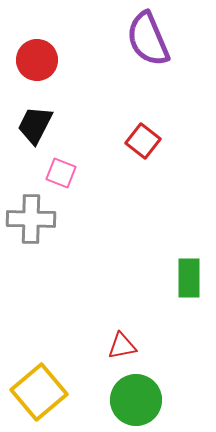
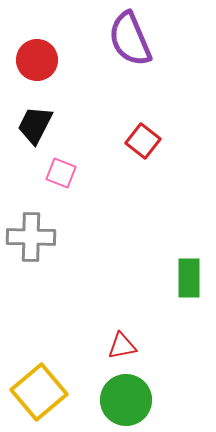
purple semicircle: moved 18 px left
gray cross: moved 18 px down
green circle: moved 10 px left
